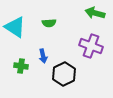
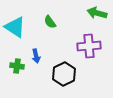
green arrow: moved 2 px right
green semicircle: moved 1 px right, 1 px up; rotated 56 degrees clockwise
purple cross: moved 2 px left; rotated 25 degrees counterclockwise
blue arrow: moved 7 px left
green cross: moved 4 px left
